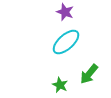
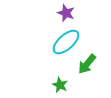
purple star: moved 1 px right, 1 px down
green arrow: moved 2 px left, 10 px up
